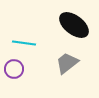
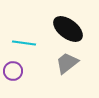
black ellipse: moved 6 px left, 4 px down
purple circle: moved 1 px left, 2 px down
